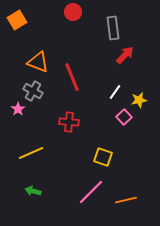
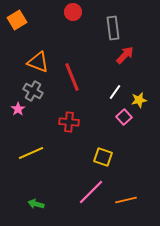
green arrow: moved 3 px right, 13 px down
